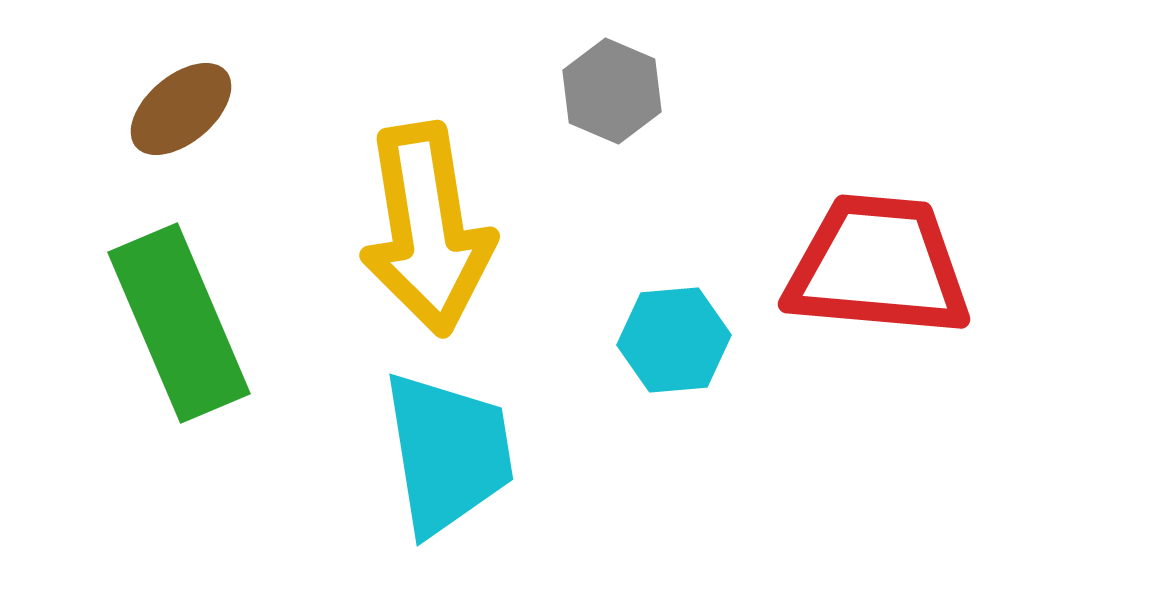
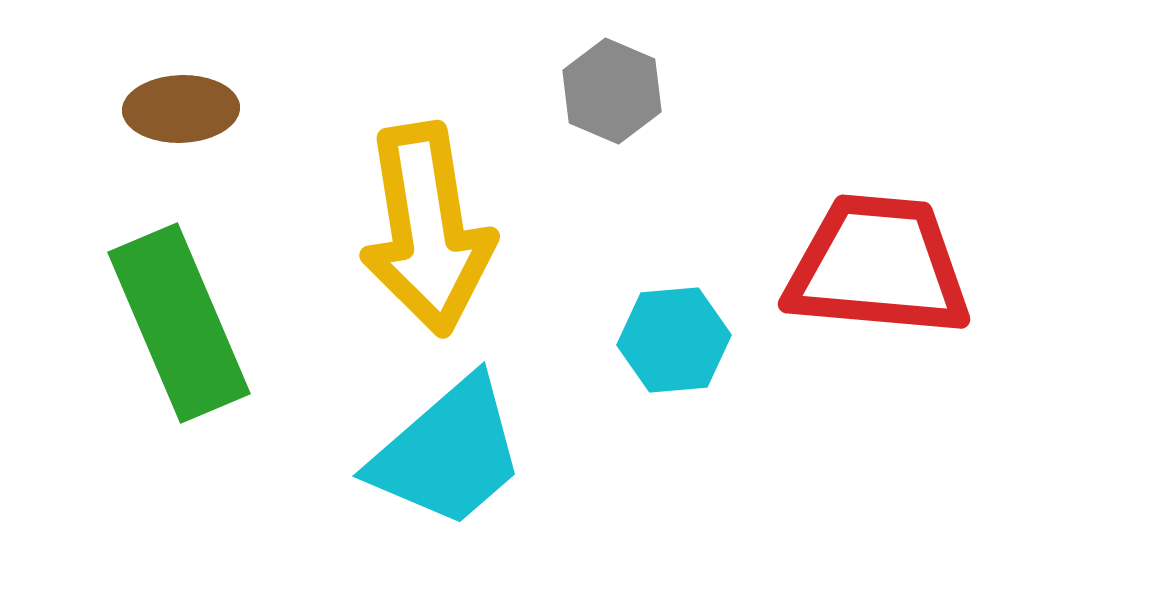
brown ellipse: rotated 38 degrees clockwise
cyan trapezoid: rotated 58 degrees clockwise
